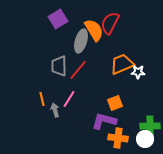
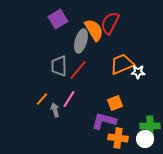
orange line: rotated 56 degrees clockwise
